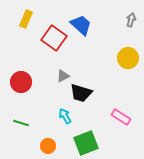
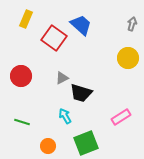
gray arrow: moved 1 px right, 4 px down
gray triangle: moved 1 px left, 2 px down
red circle: moved 6 px up
pink rectangle: rotated 66 degrees counterclockwise
green line: moved 1 px right, 1 px up
